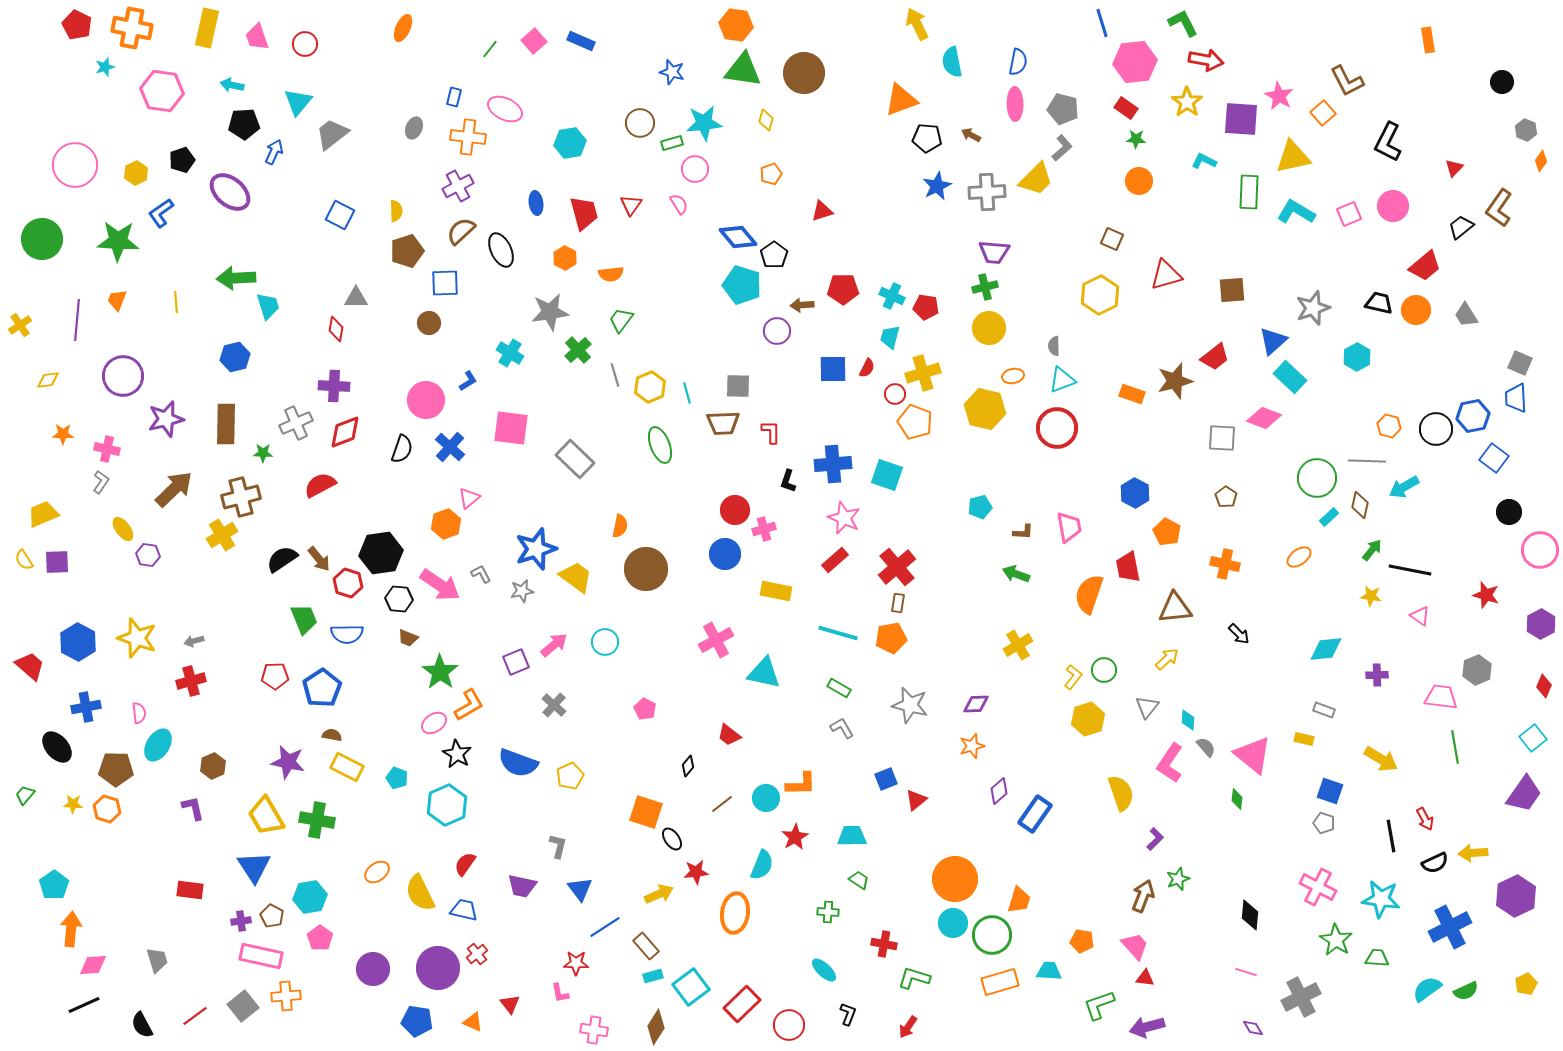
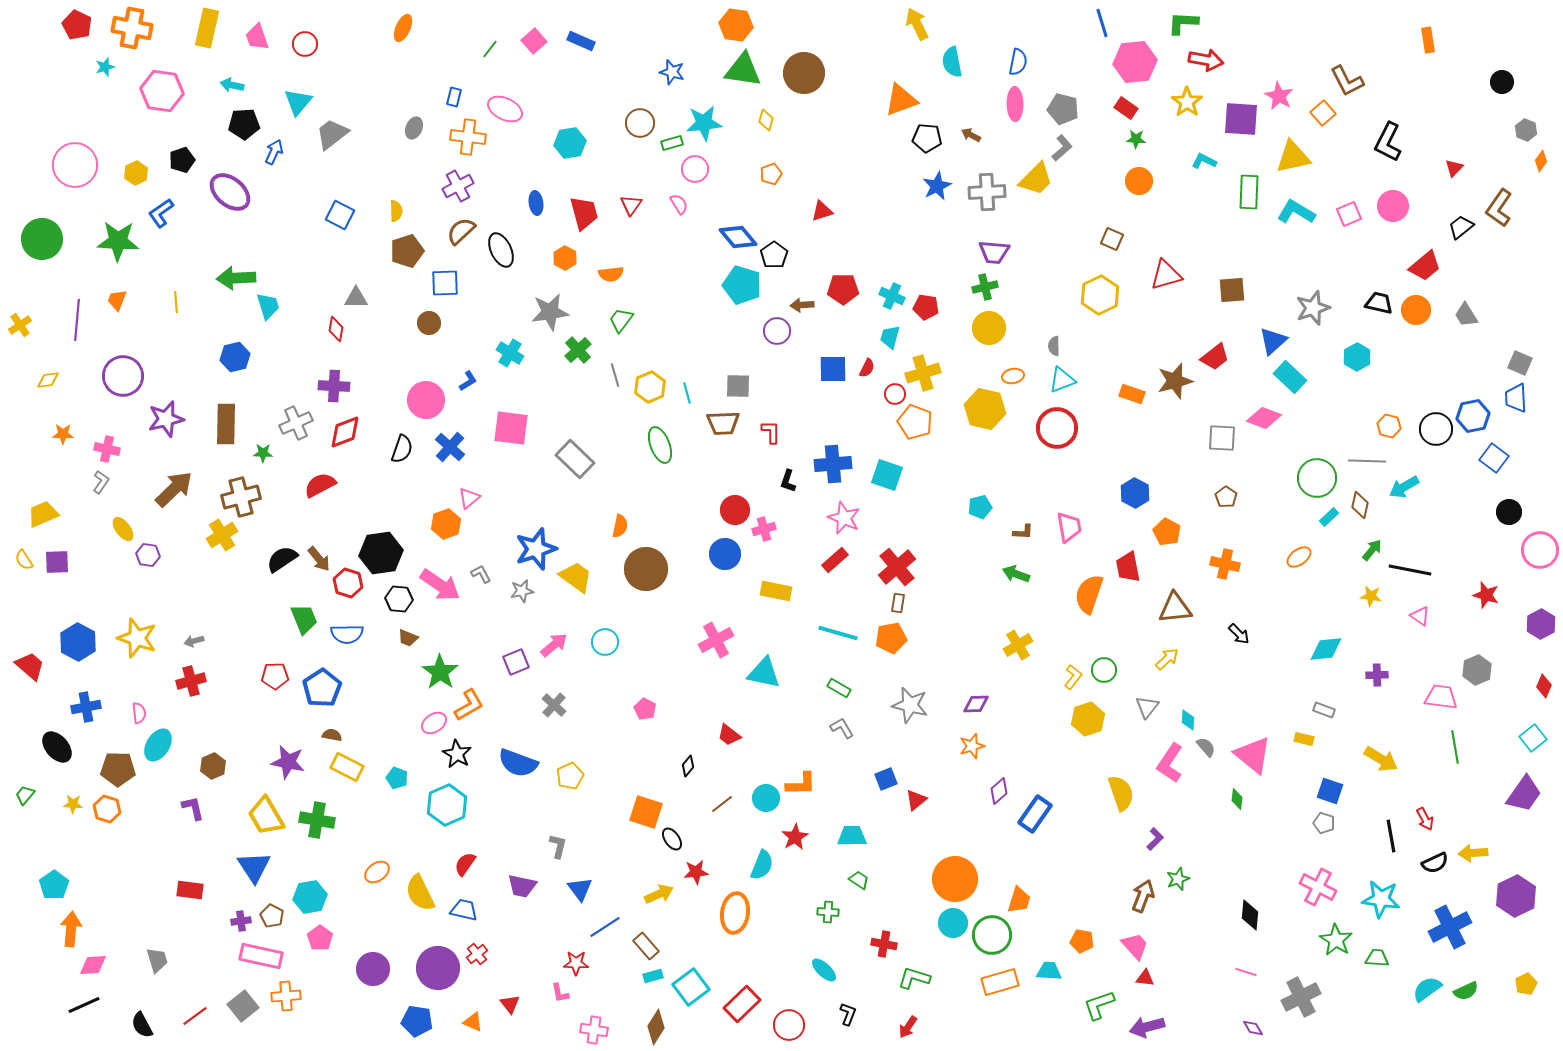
green L-shape at (1183, 23): rotated 60 degrees counterclockwise
brown pentagon at (116, 769): moved 2 px right
